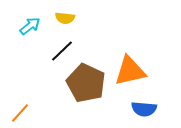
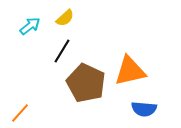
yellow semicircle: rotated 48 degrees counterclockwise
black line: rotated 15 degrees counterclockwise
